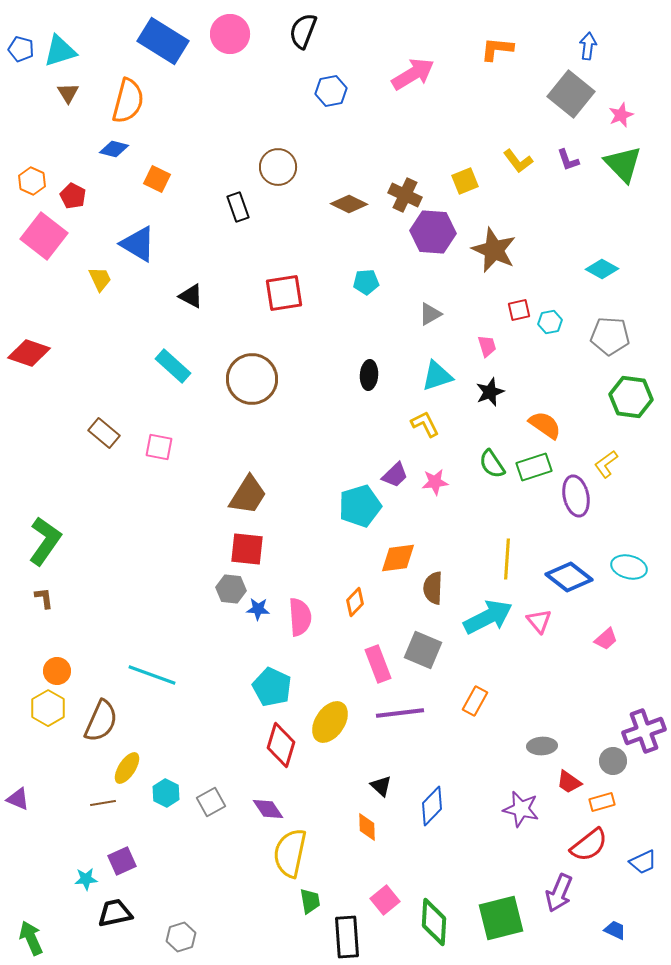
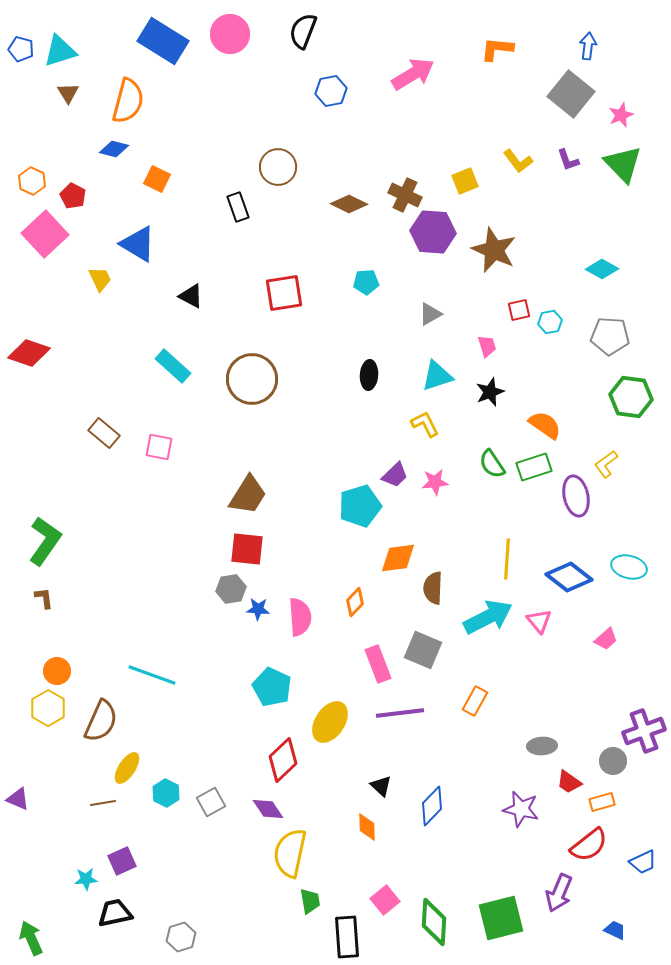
pink square at (44, 236): moved 1 px right, 2 px up; rotated 9 degrees clockwise
gray hexagon at (231, 589): rotated 16 degrees counterclockwise
red diamond at (281, 745): moved 2 px right, 15 px down; rotated 30 degrees clockwise
